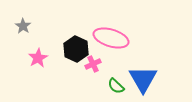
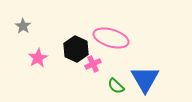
blue triangle: moved 2 px right
